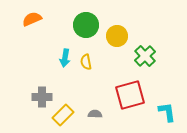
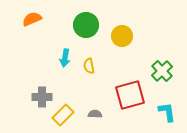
yellow circle: moved 5 px right
green cross: moved 17 px right, 15 px down
yellow semicircle: moved 3 px right, 4 px down
